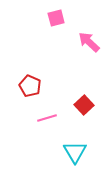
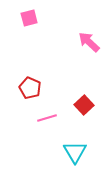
pink square: moved 27 px left
red pentagon: moved 2 px down
